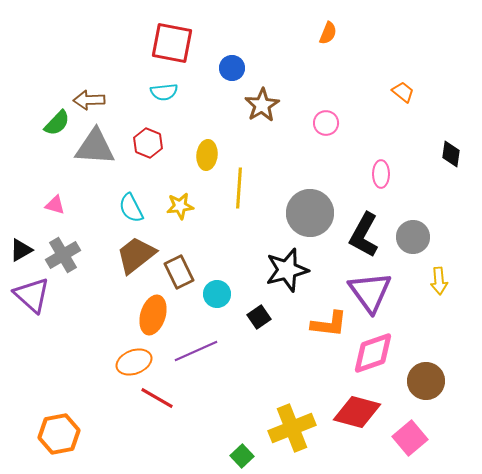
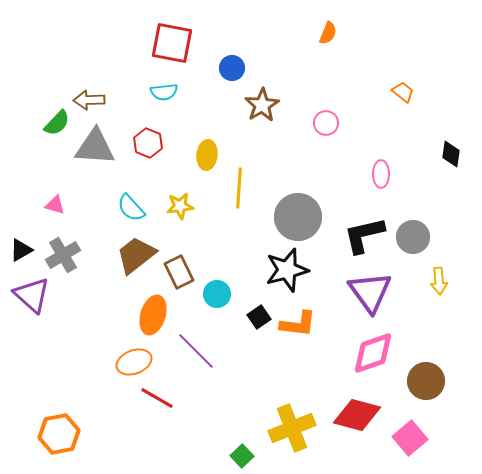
cyan semicircle at (131, 208): rotated 16 degrees counterclockwise
gray circle at (310, 213): moved 12 px left, 4 px down
black L-shape at (364, 235): rotated 48 degrees clockwise
orange L-shape at (329, 324): moved 31 px left
purple line at (196, 351): rotated 69 degrees clockwise
red diamond at (357, 412): moved 3 px down
